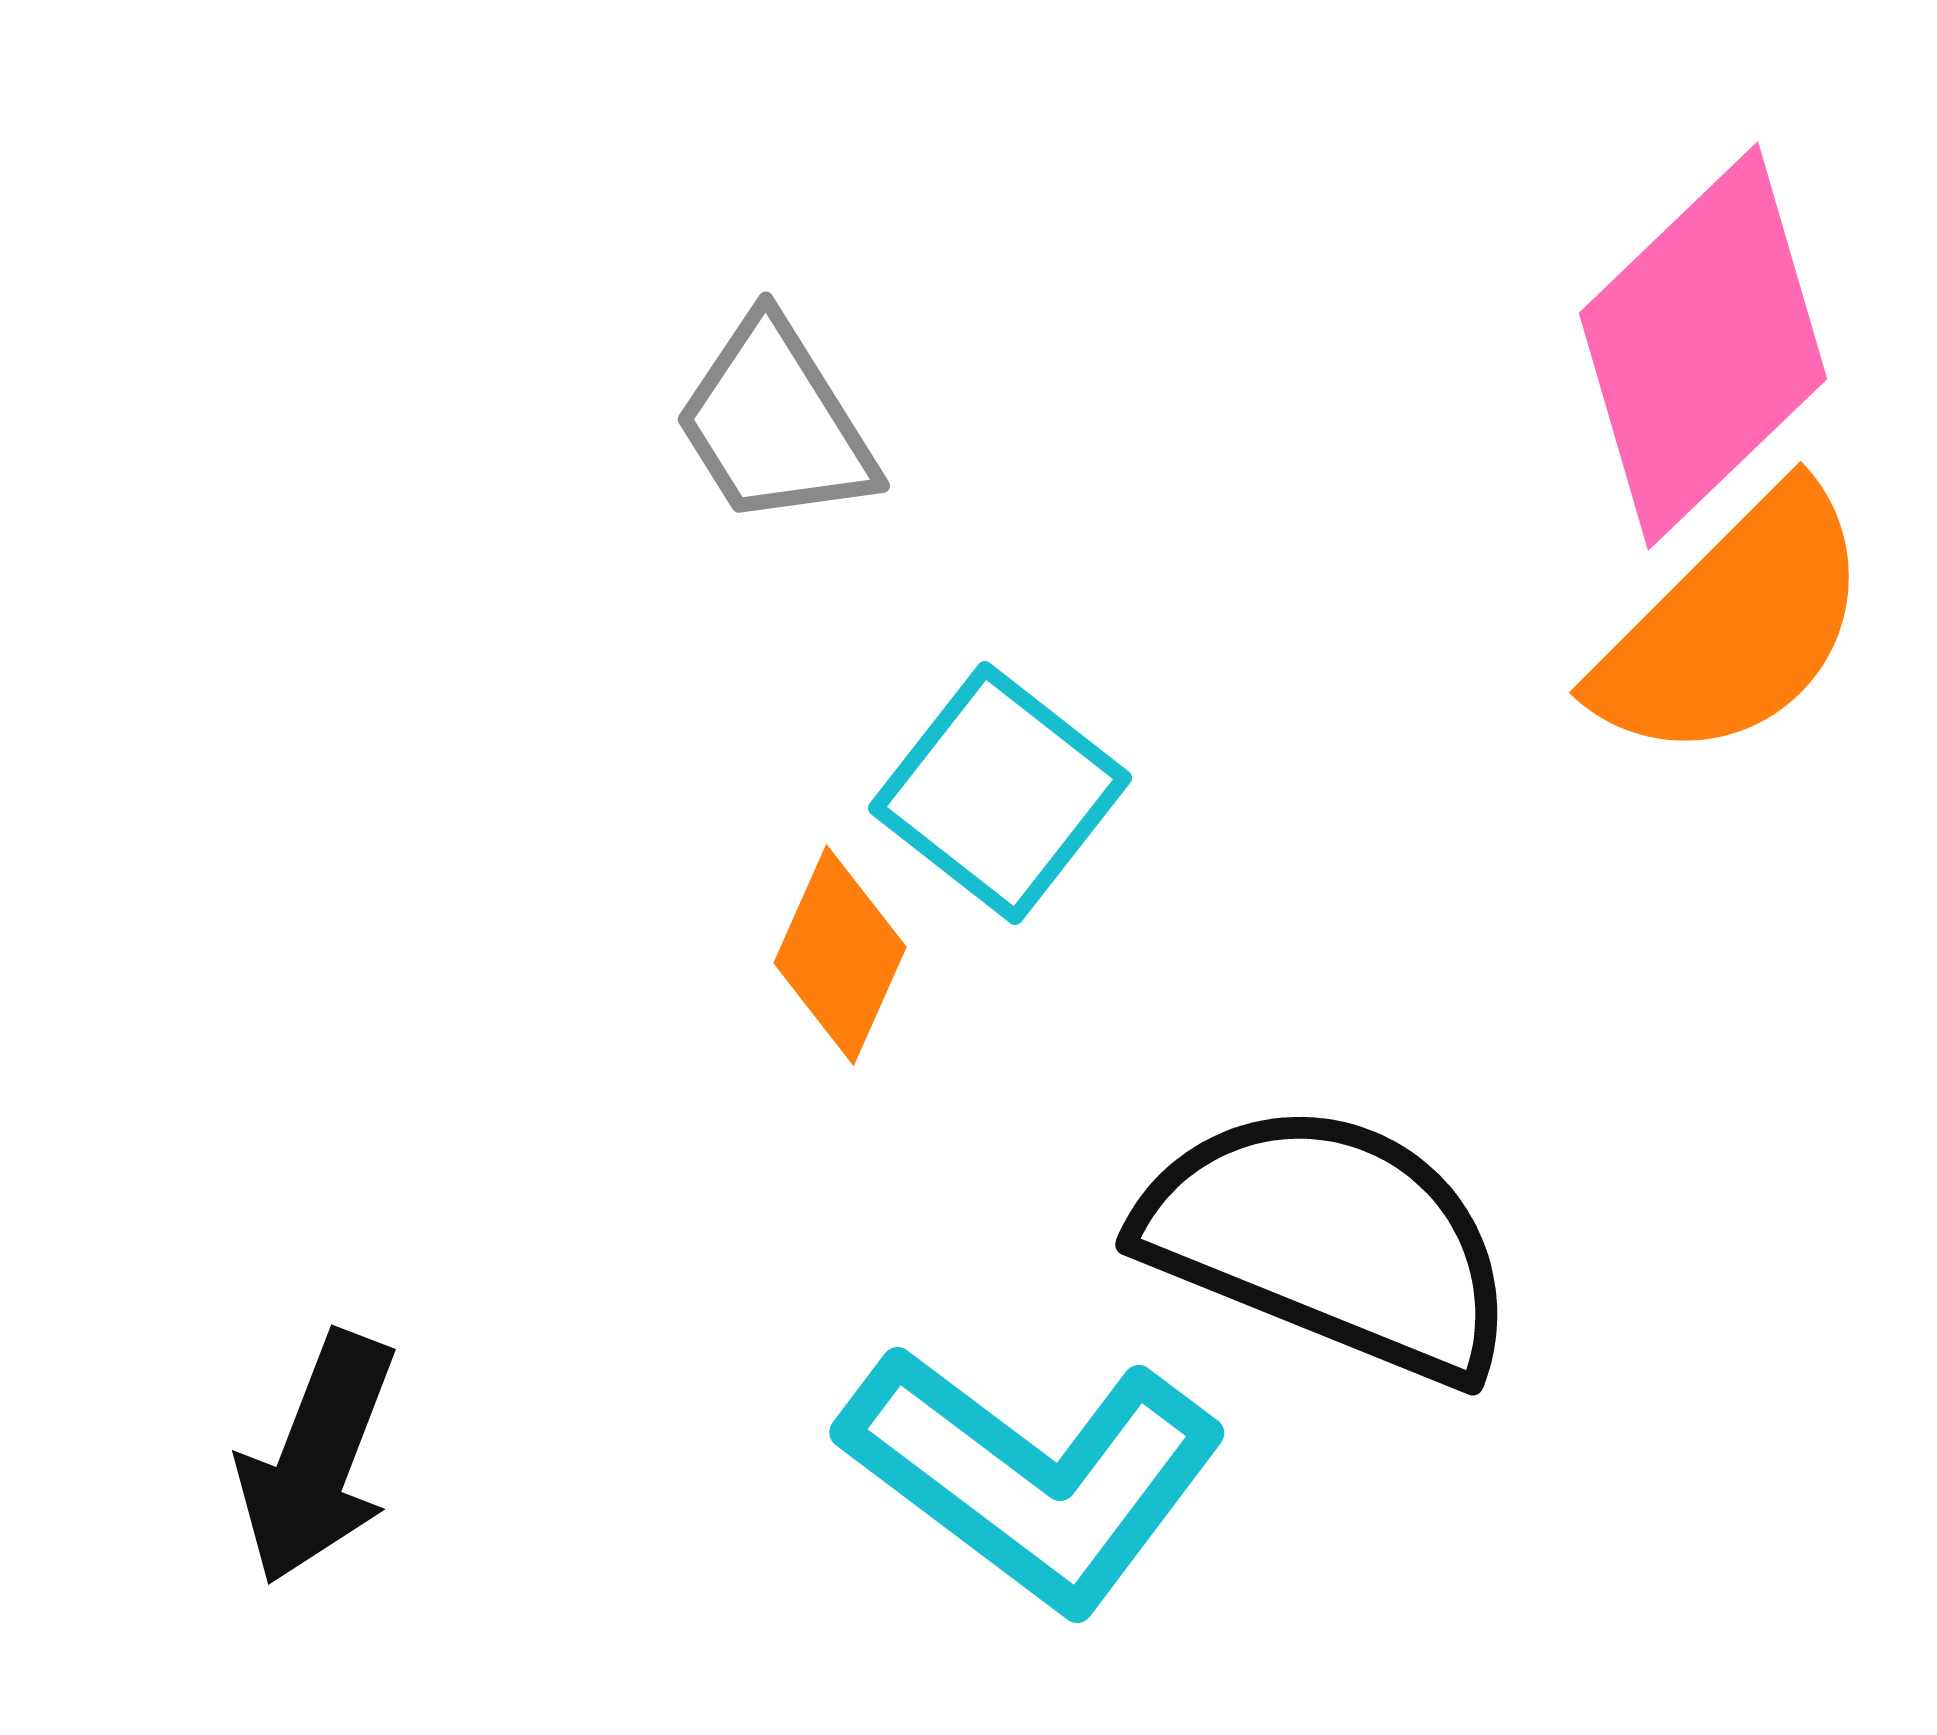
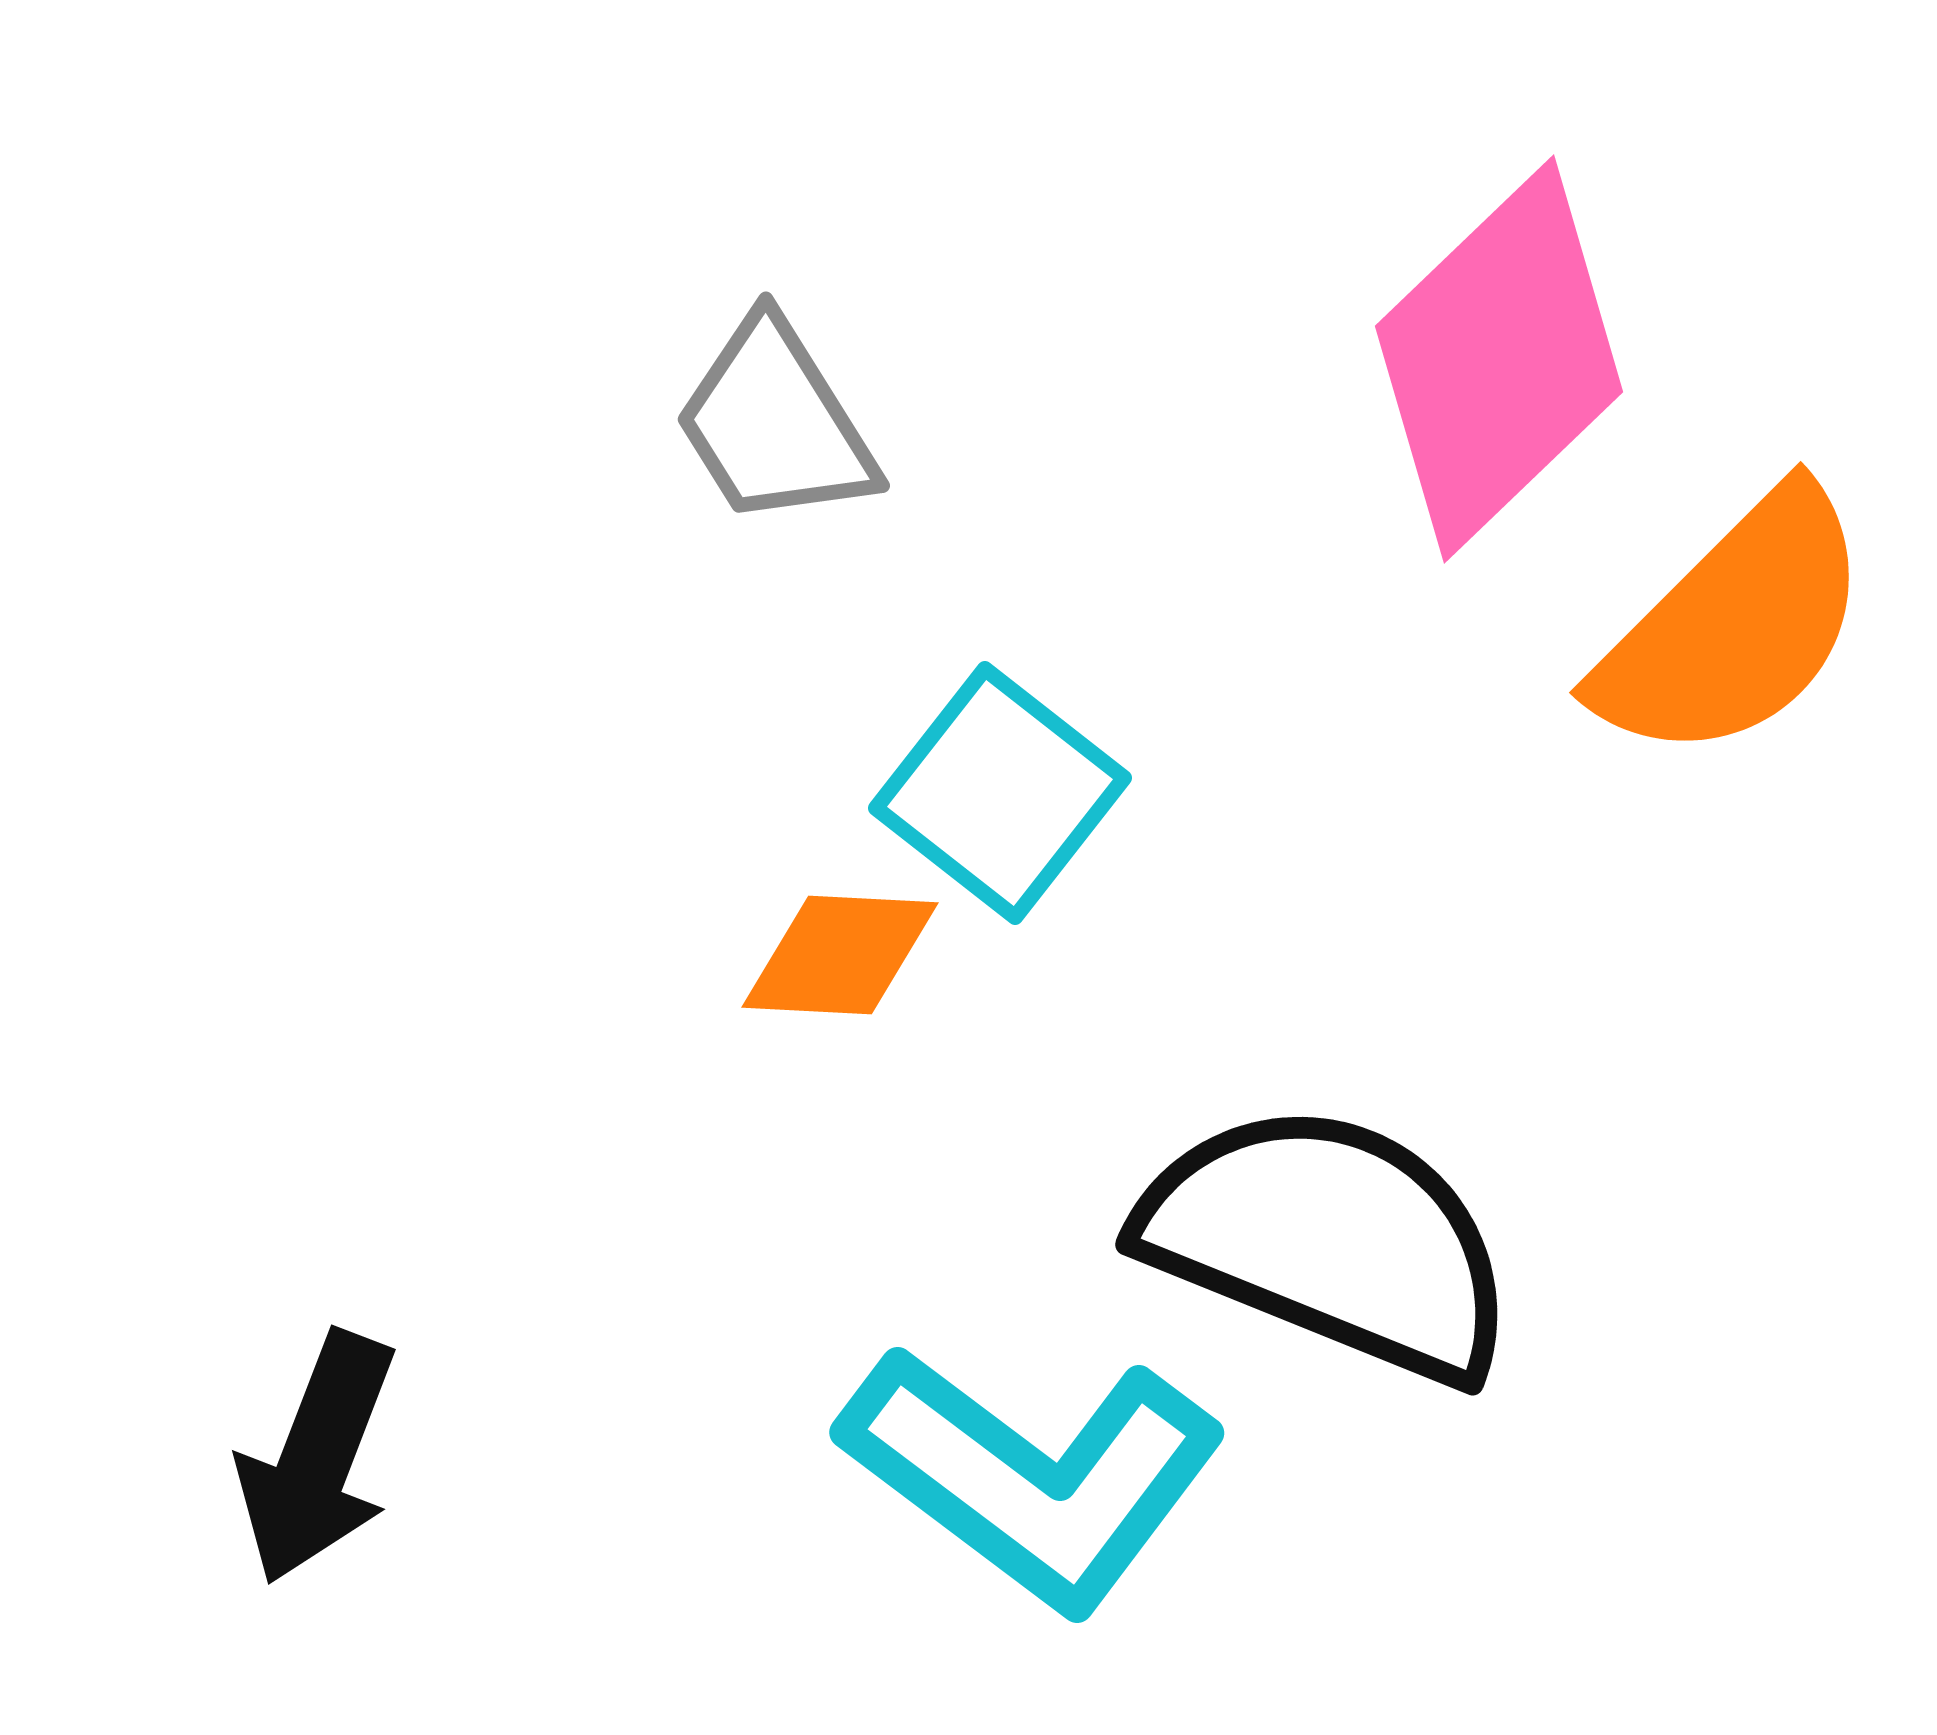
pink diamond: moved 204 px left, 13 px down
orange diamond: rotated 69 degrees clockwise
